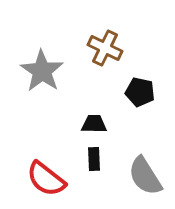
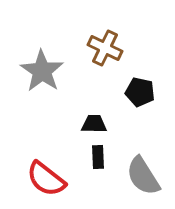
black rectangle: moved 4 px right, 2 px up
gray semicircle: moved 2 px left
